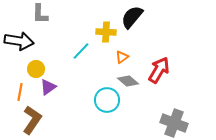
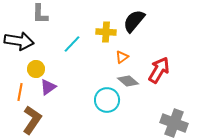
black semicircle: moved 2 px right, 4 px down
cyan line: moved 9 px left, 7 px up
